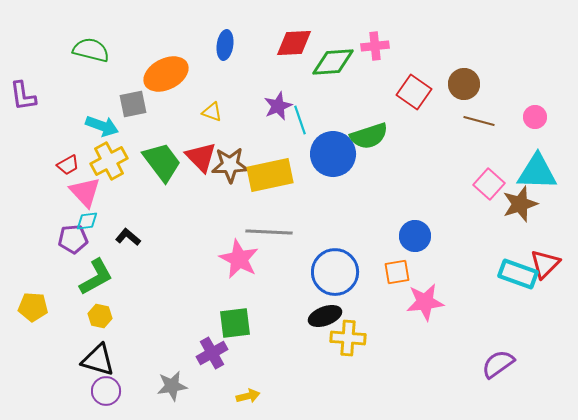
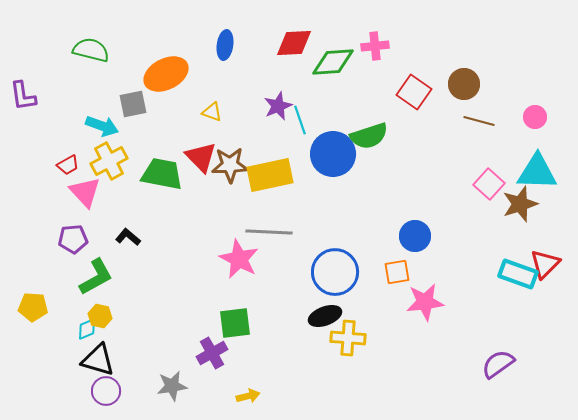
green trapezoid at (162, 162): moved 12 px down; rotated 42 degrees counterclockwise
cyan diamond at (87, 221): moved 108 px down; rotated 15 degrees counterclockwise
